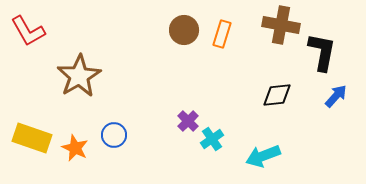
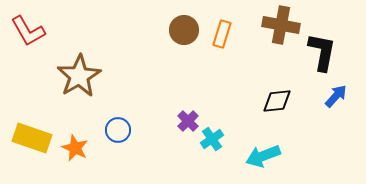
black diamond: moved 6 px down
blue circle: moved 4 px right, 5 px up
